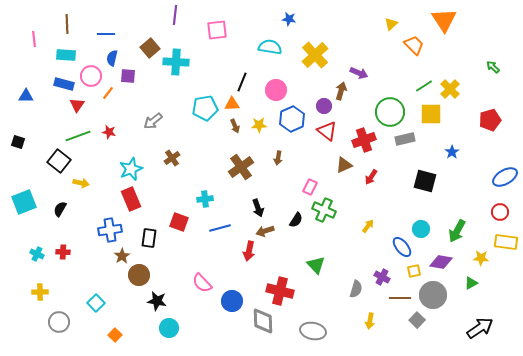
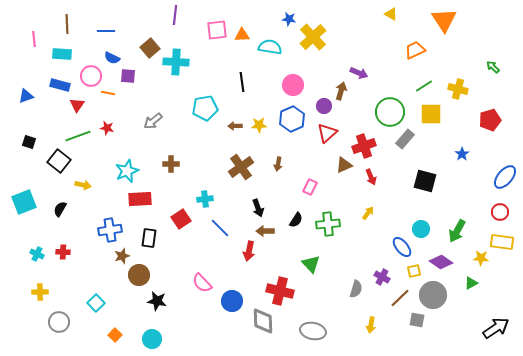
yellow triangle at (391, 24): moved 10 px up; rotated 48 degrees counterclockwise
blue line at (106, 34): moved 3 px up
orange trapezoid at (414, 45): moved 1 px right, 5 px down; rotated 70 degrees counterclockwise
cyan rectangle at (66, 55): moved 4 px left, 1 px up
yellow cross at (315, 55): moved 2 px left, 18 px up
blue semicircle at (112, 58): rotated 77 degrees counterclockwise
black line at (242, 82): rotated 30 degrees counterclockwise
blue rectangle at (64, 84): moved 4 px left, 1 px down
yellow cross at (450, 89): moved 8 px right; rotated 30 degrees counterclockwise
pink circle at (276, 90): moved 17 px right, 5 px up
orange line at (108, 93): rotated 64 degrees clockwise
blue triangle at (26, 96): rotated 21 degrees counterclockwise
orange triangle at (232, 104): moved 10 px right, 69 px up
brown arrow at (235, 126): rotated 112 degrees clockwise
red triangle at (327, 131): moved 2 px down; rotated 40 degrees clockwise
red star at (109, 132): moved 2 px left, 4 px up
gray rectangle at (405, 139): rotated 36 degrees counterclockwise
red cross at (364, 140): moved 6 px down
black square at (18, 142): moved 11 px right
blue star at (452, 152): moved 10 px right, 2 px down
brown cross at (172, 158): moved 1 px left, 6 px down; rotated 35 degrees clockwise
brown arrow at (278, 158): moved 6 px down
cyan star at (131, 169): moved 4 px left, 2 px down
red arrow at (371, 177): rotated 56 degrees counterclockwise
blue ellipse at (505, 177): rotated 20 degrees counterclockwise
yellow arrow at (81, 183): moved 2 px right, 2 px down
red rectangle at (131, 199): moved 9 px right; rotated 70 degrees counterclockwise
green cross at (324, 210): moved 4 px right, 14 px down; rotated 30 degrees counterclockwise
red square at (179, 222): moved 2 px right, 3 px up; rotated 36 degrees clockwise
yellow arrow at (368, 226): moved 13 px up
blue line at (220, 228): rotated 60 degrees clockwise
brown arrow at (265, 231): rotated 18 degrees clockwise
yellow rectangle at (506, 242): moved 4 px left
brown star at (122, 256): rotated 14 degrees clockwise
purple diamond at (441, 262): rotated 25 degrees clockwise
green triangle at (316, 265): moved 5 px left, 1 px up
brown line at (400, 298): rotated 45 degrees counterclockwise
gray square at (417, 320): rotated 35 degrees counterclockwise
yellow arrow at (370, 321): moved 1 px right, 4 px down
cyan circle at (169, 328): moved 17 px left, 11 px down
black arrow at (480, 328): moved 16 px right
